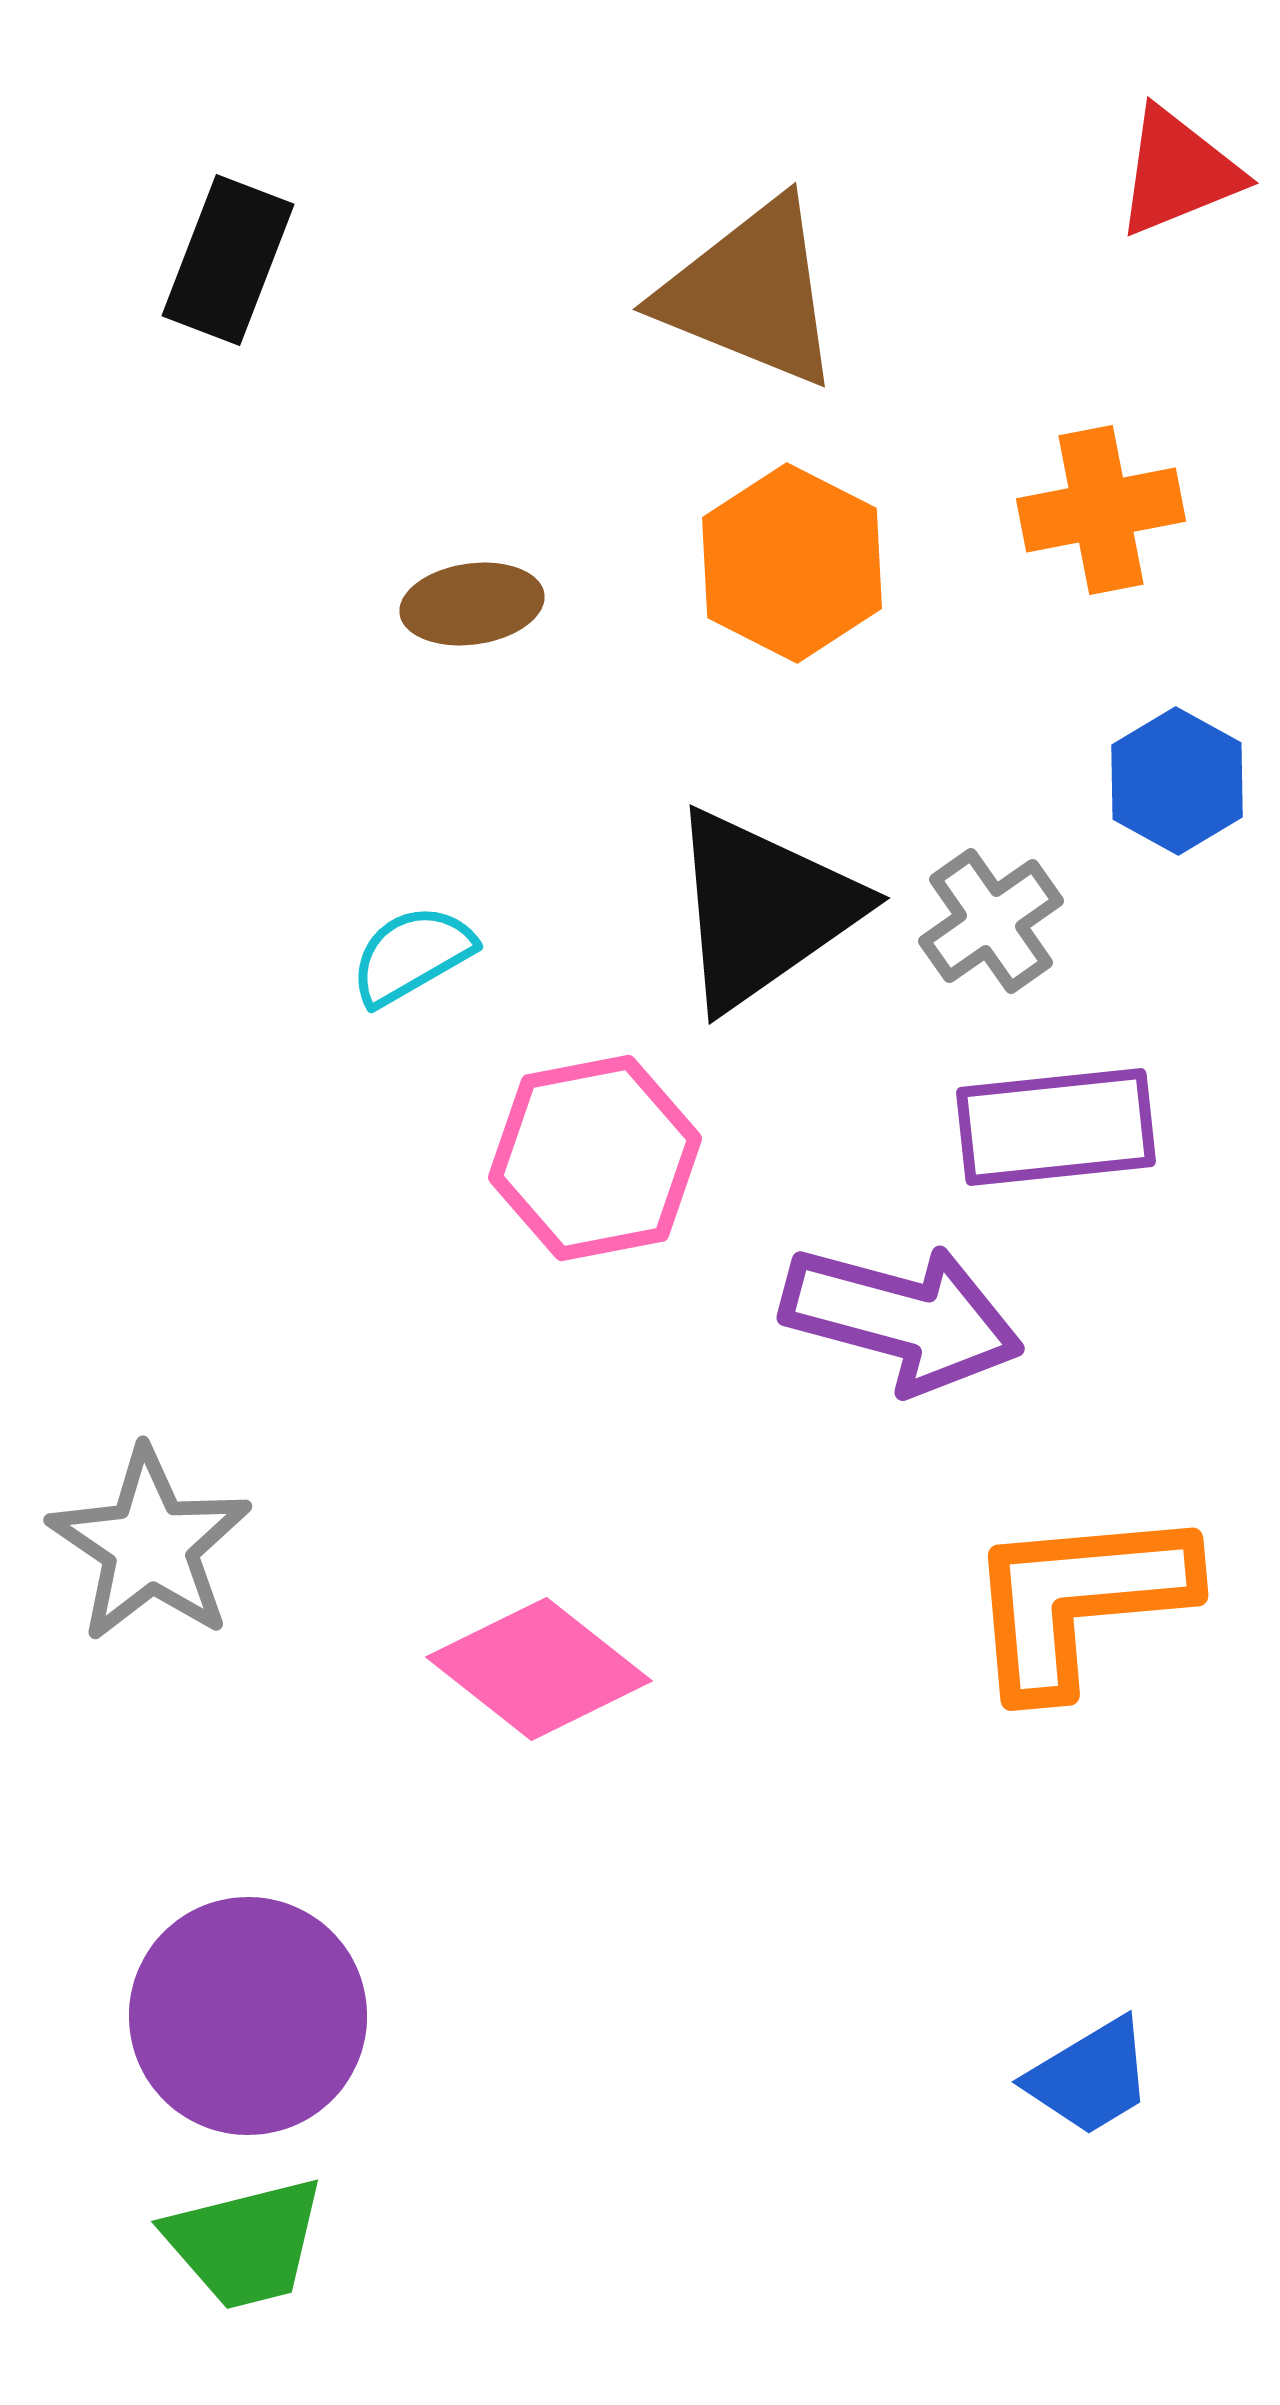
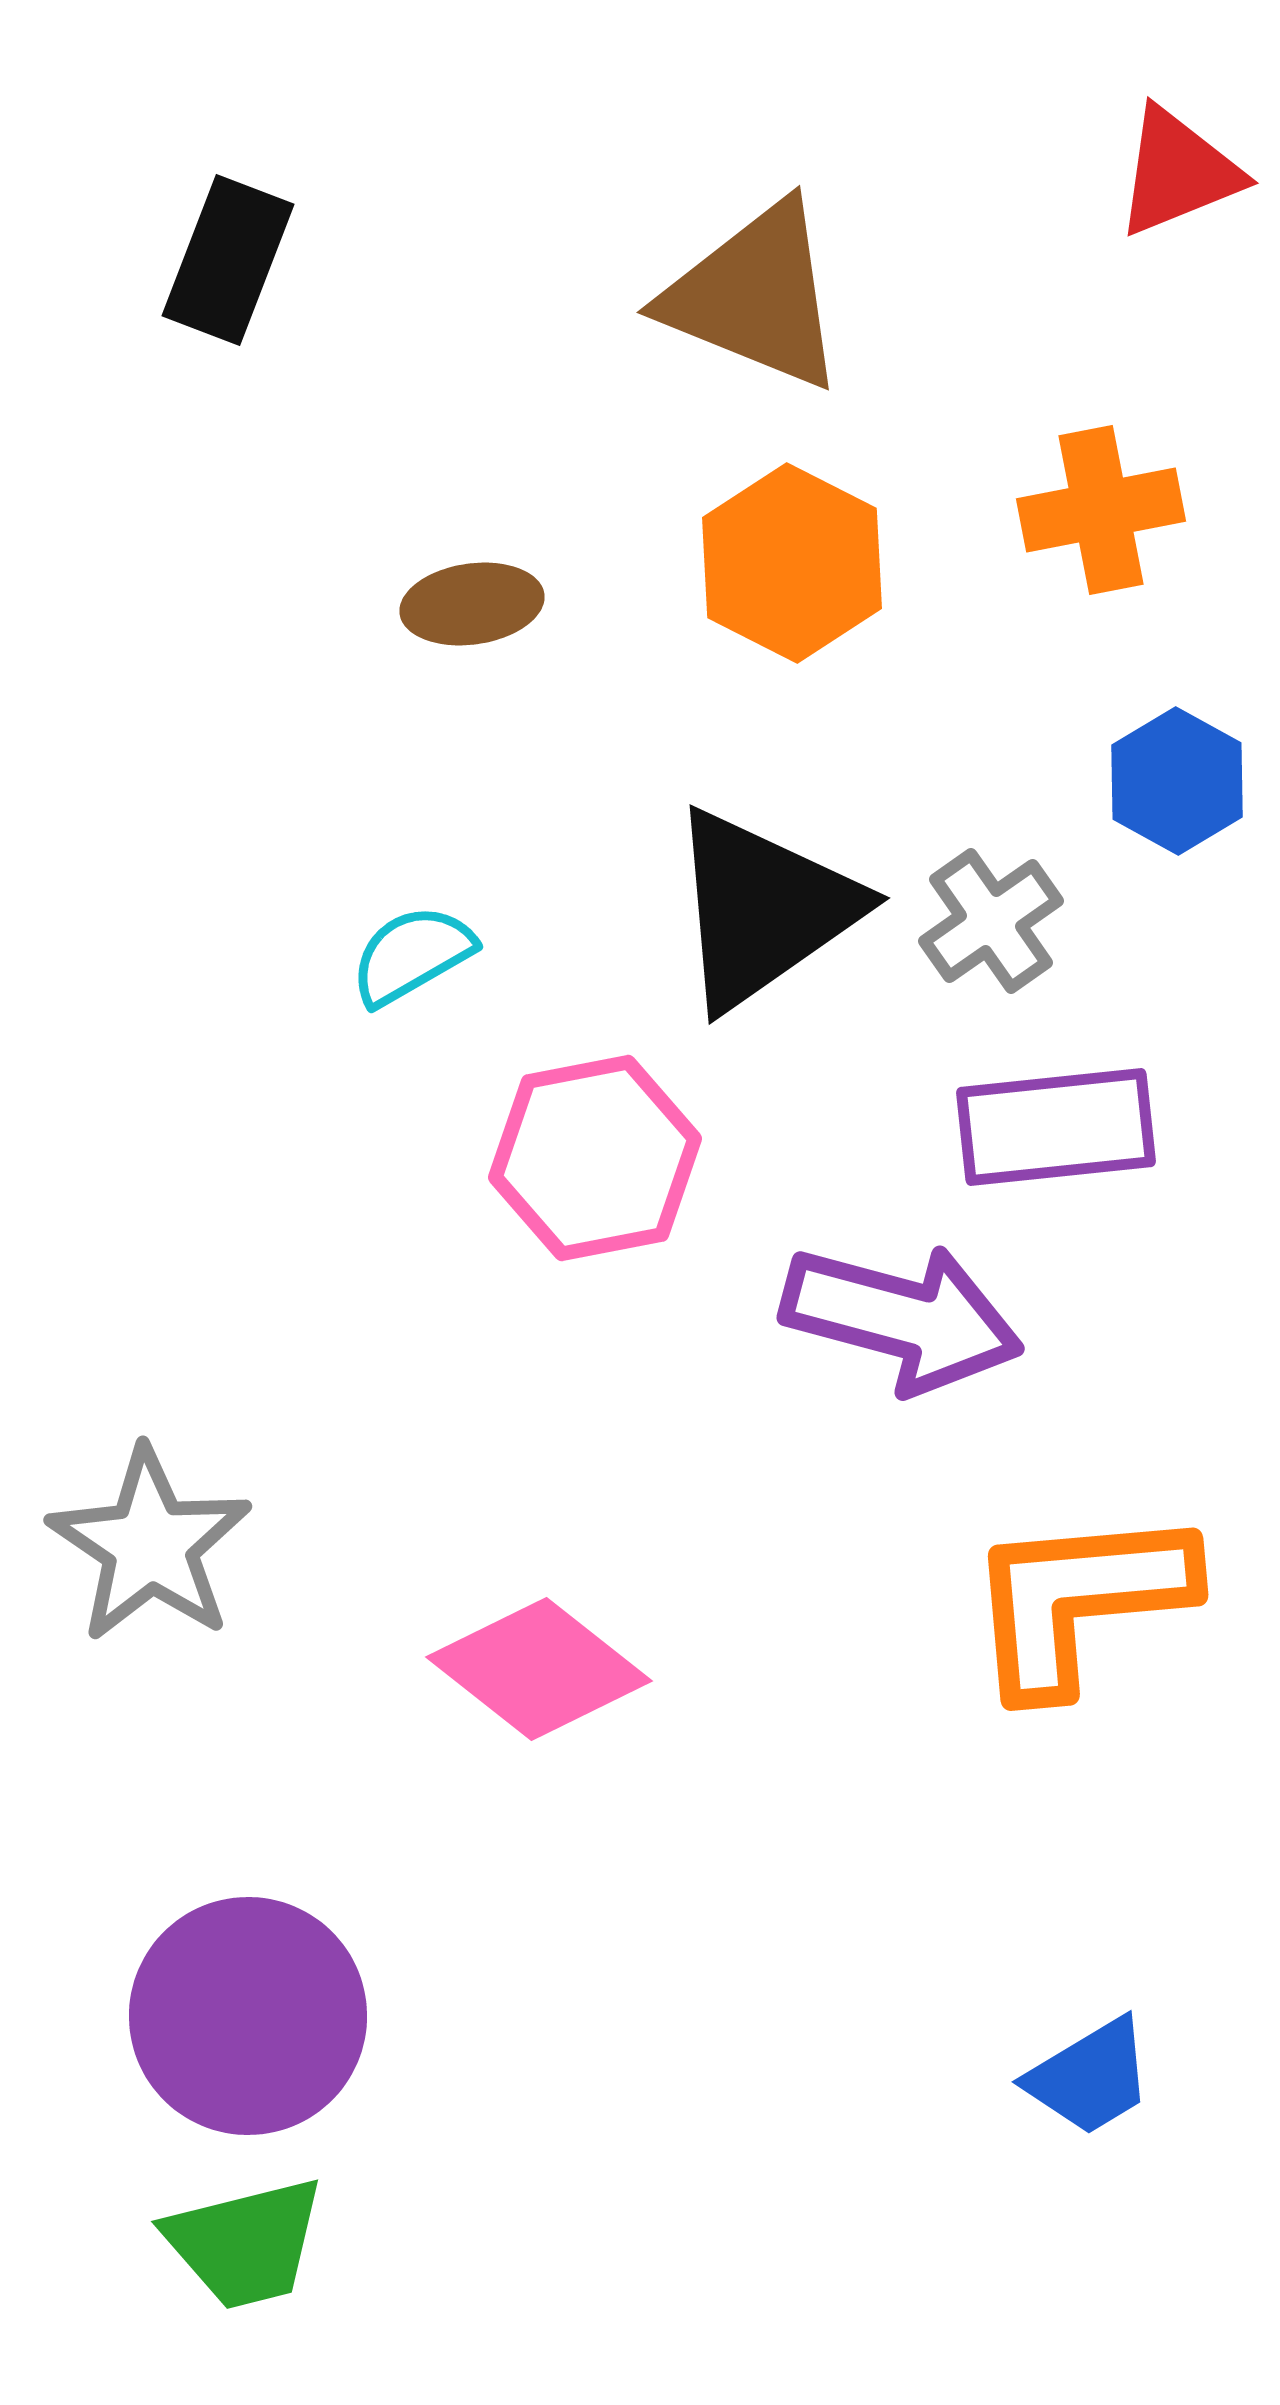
brown triangle: moved 4 px right, 3 px down
